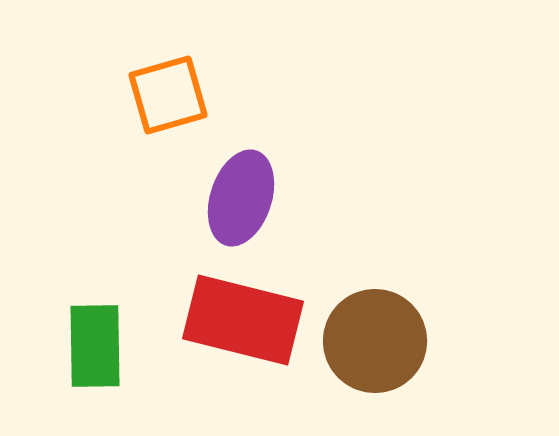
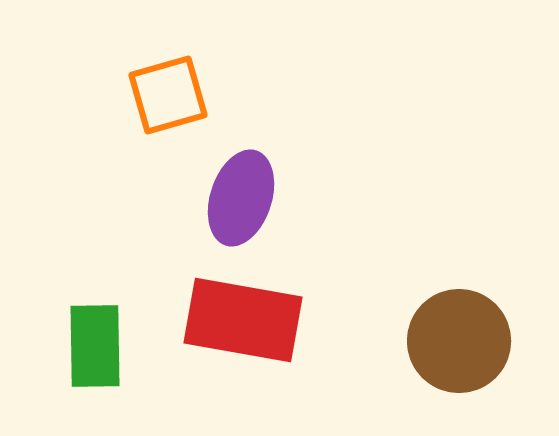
red rectangle: rotated 4 degrees counterclockwise
brown circle: moved 84 px right
